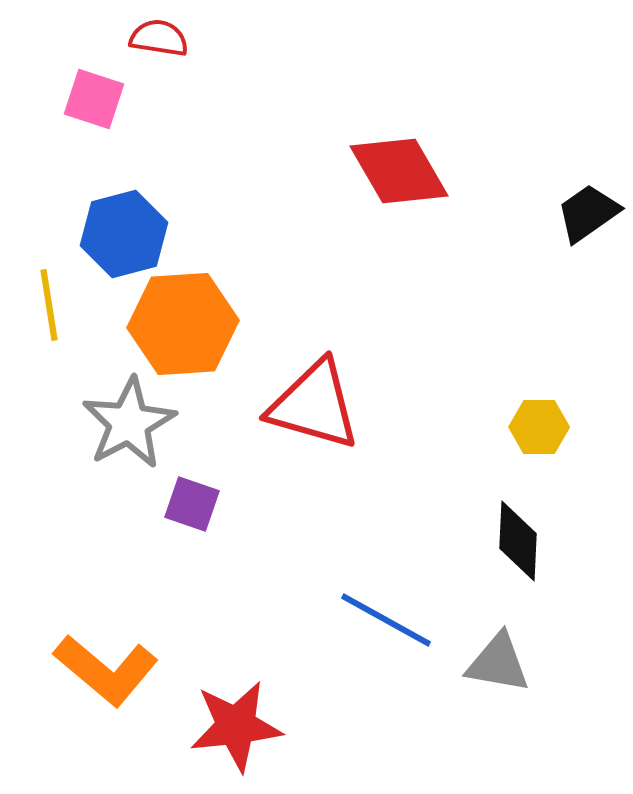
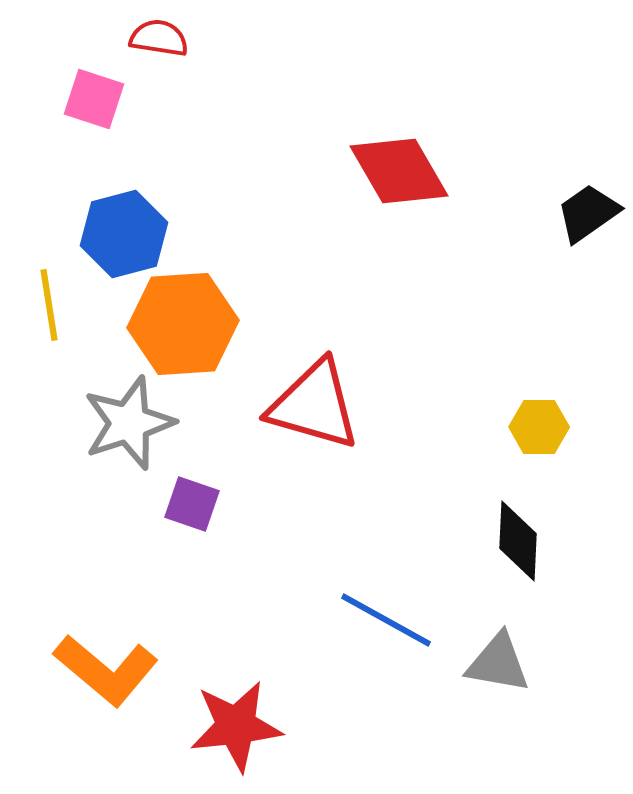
gray star: rotated 10 degrees clockwise
